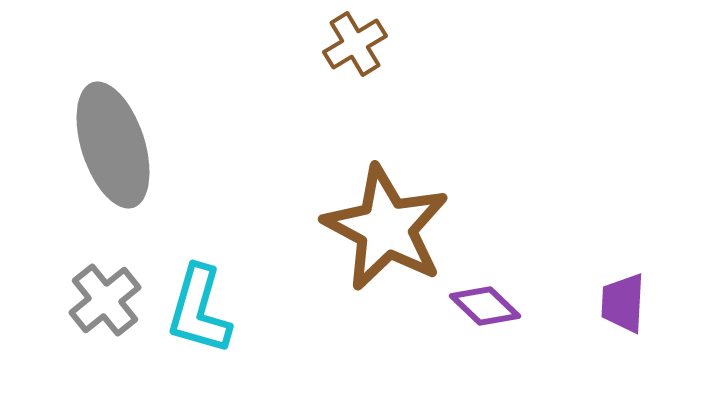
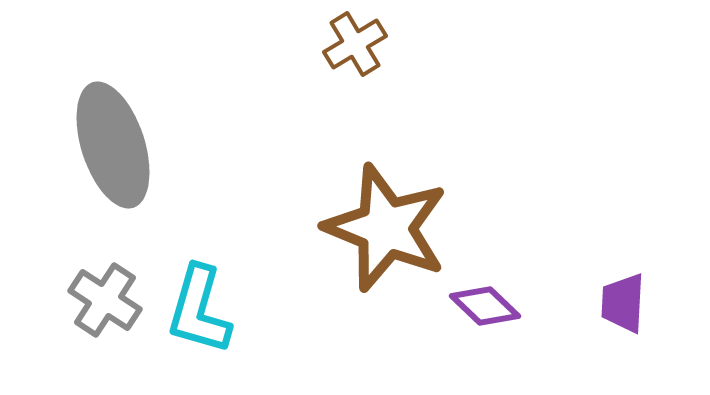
brown star: rotated 6 degrees counterclockwise
gray cross: rotated 18 degrees counterclockwise
